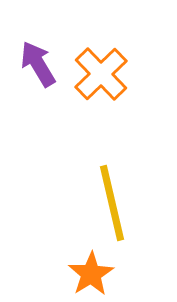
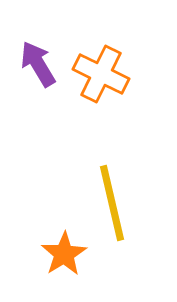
orange cross: rotated 20 degrees counterclockwise
orange star: moved 27 px left, 20 px up
